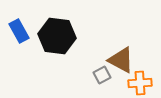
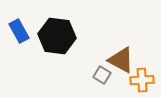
gray square: rotated 30 degrees counterclockwise
orange cross: moved 2 px right, 3 px up
